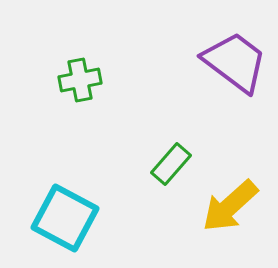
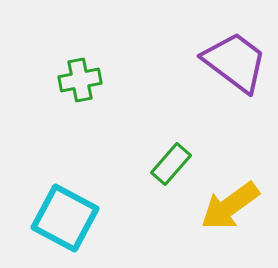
yellow arrow: rotated 6 degrees clockwise
